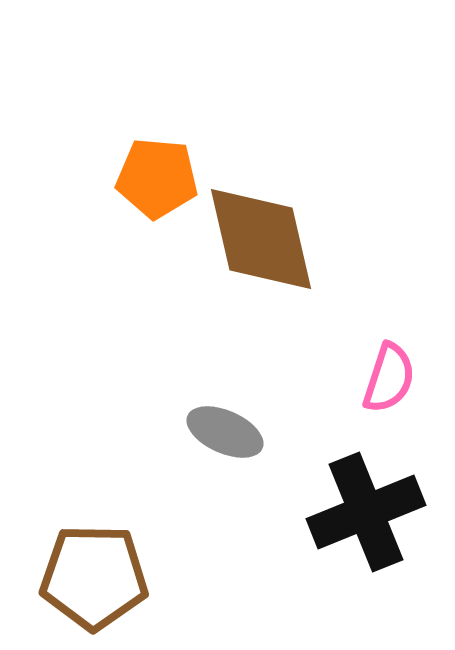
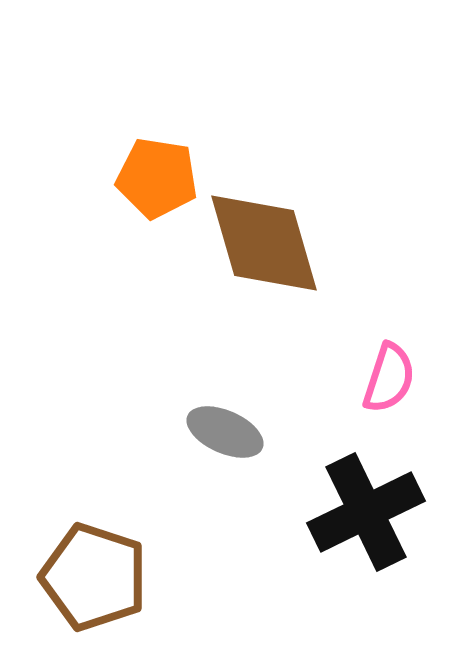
orange pentagon: rotated 4 degrees clockwise
brown diamond: moved 3 px right, 4 px down; rotated 3 degrees counterclockwise
black cross: rotated 4 degrees counterclockwise
brown pentagon: rotated 17 degrees clockwise
